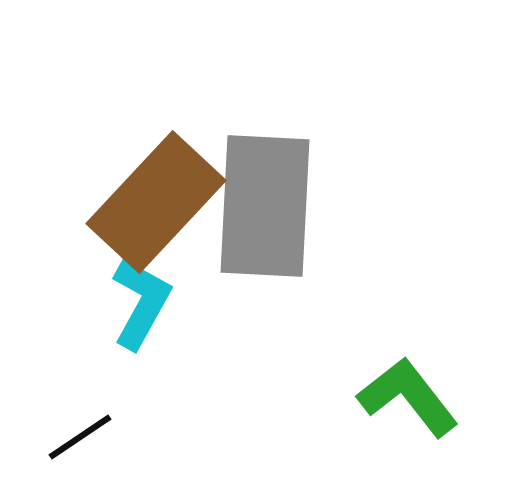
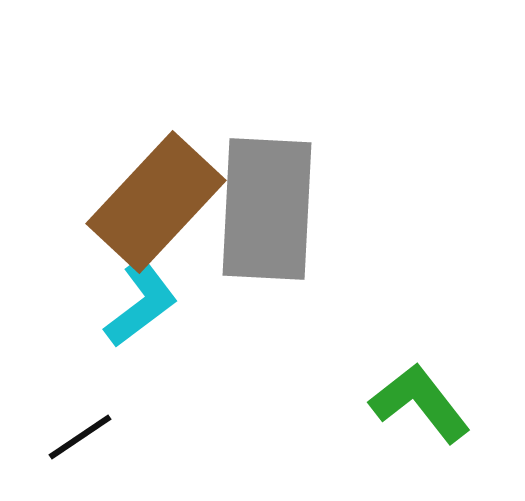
gray rectangle: moved 2 px right, 3 px down
cyan L-shape: rotated 24 degrees clockwise
green L-shape: moved 12 px right, 6 px down
